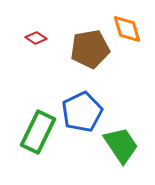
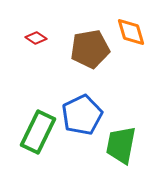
orange diamond: moved 4 px right, 3 px down
blue pentagon: moved 3 px down
green trapezoid: rotated 135 degrees counterclockwise
